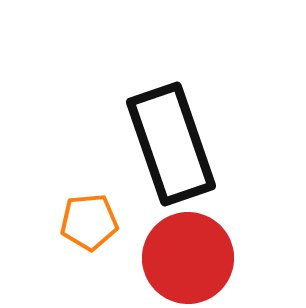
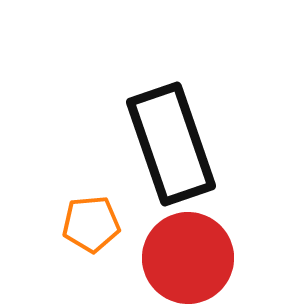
orange pentagon: moved 2 px right, 2 px down
